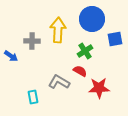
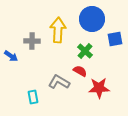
green cross: rotated 14 degrees counterclockwise
